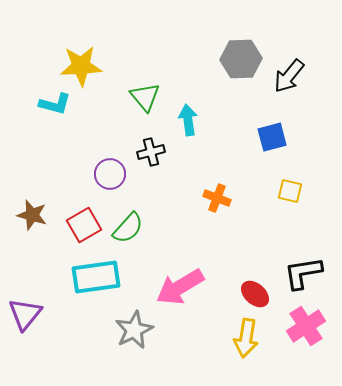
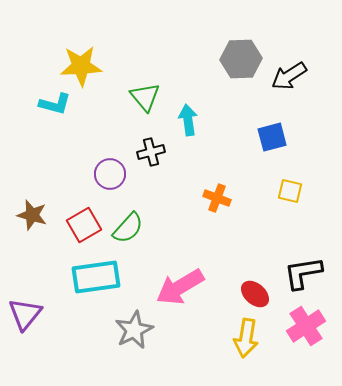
black arrow: rotated 18 degrees clockwise
